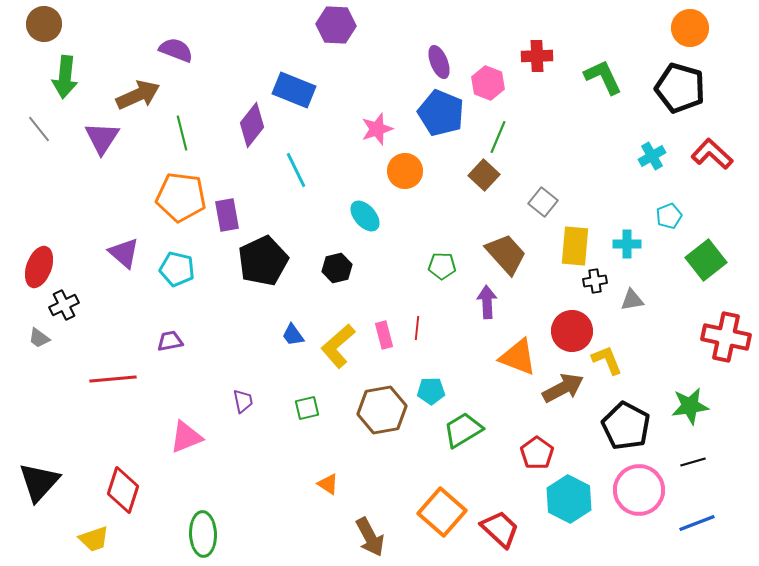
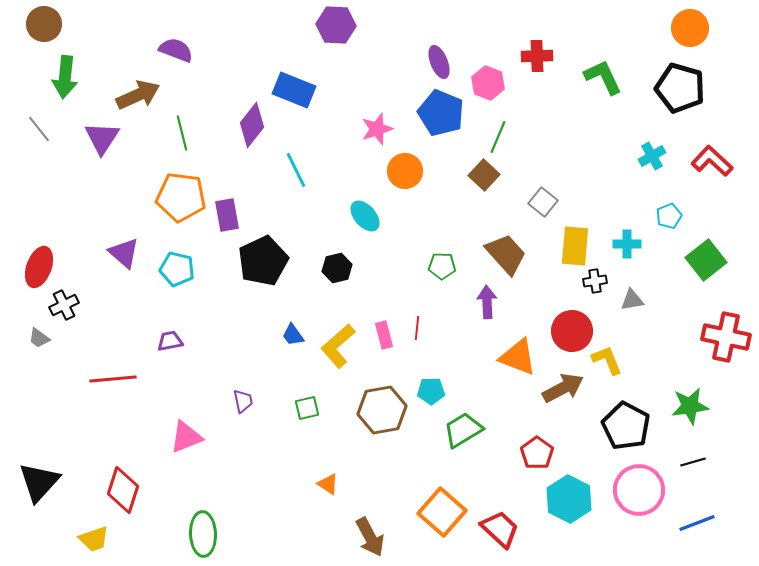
red L-shape at (712, 154): moved 7 px down
